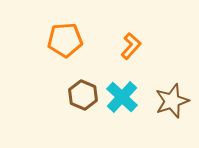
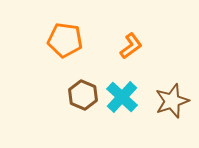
orange pentagon: rotated 12 degrees clockwise
orange L-shape: rotated 12 degrees clockwise
